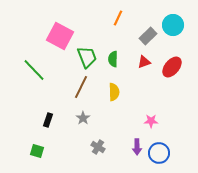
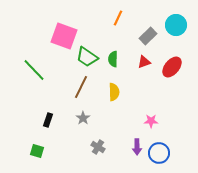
cyan circle: moved 3 px right
pink square: moved 4 px right; rotated 8 degrees counterclockwise
green trapezoid: rotated 145 degrees clockwise
